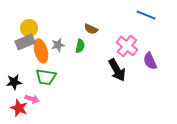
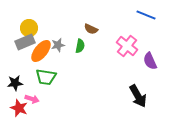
orange ellipse: rotated 55 degrees clockwise
black arrow: moved 21 px right, 26 px down
black star: moved 1 px right, 1 px down
